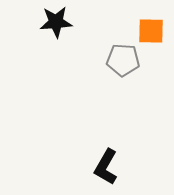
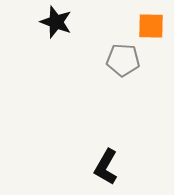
black star: rotated 24 degrees clockwise
orange square: moved 5 px up
